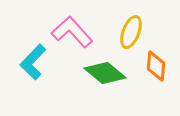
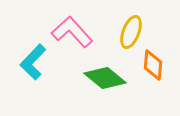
orange diamond: moved 3 px left, 1 px up
green diamond: moved 5 px down
